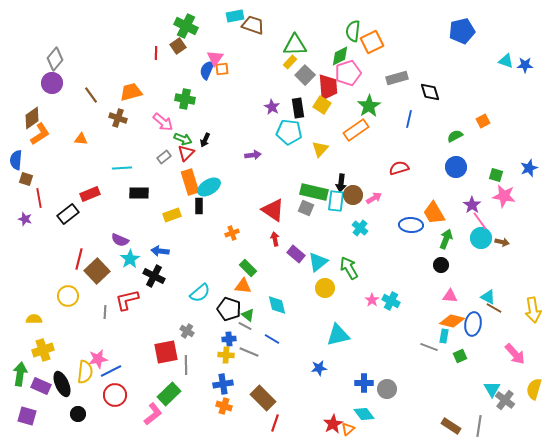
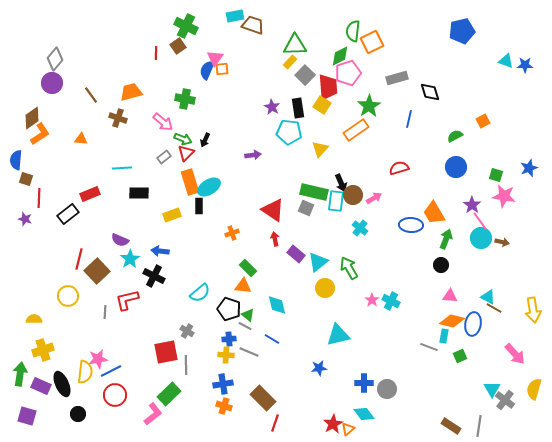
black arrow at (341, 183): rotated 30 degrees counterclockwise
red line at (39, 198): rotated 12 degrees clockwise
